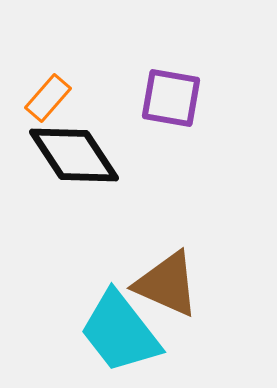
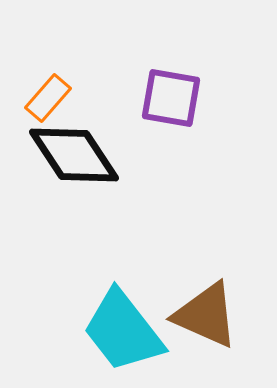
brown triangle: moved 39 px right, 31 px down
cyan trapezoid: moved 3 px right, 1 px up
